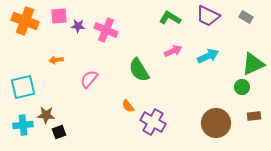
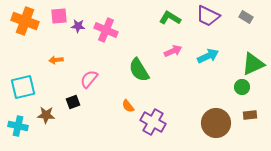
brown rectangle: moved 4 px left, 1 px up
cyan cross: moved 5 px left, 1 px down; rotated 18 degrees clockwise
black square: moved 14 px right, 30 px up
